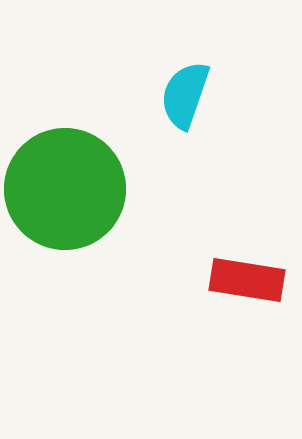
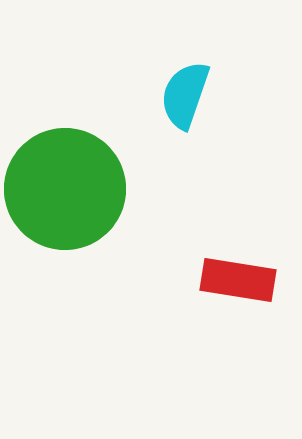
red rectangle: moved 9 px left
